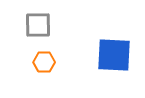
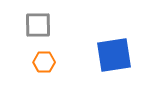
blue square: rotated 12 degrees counterclockwise
